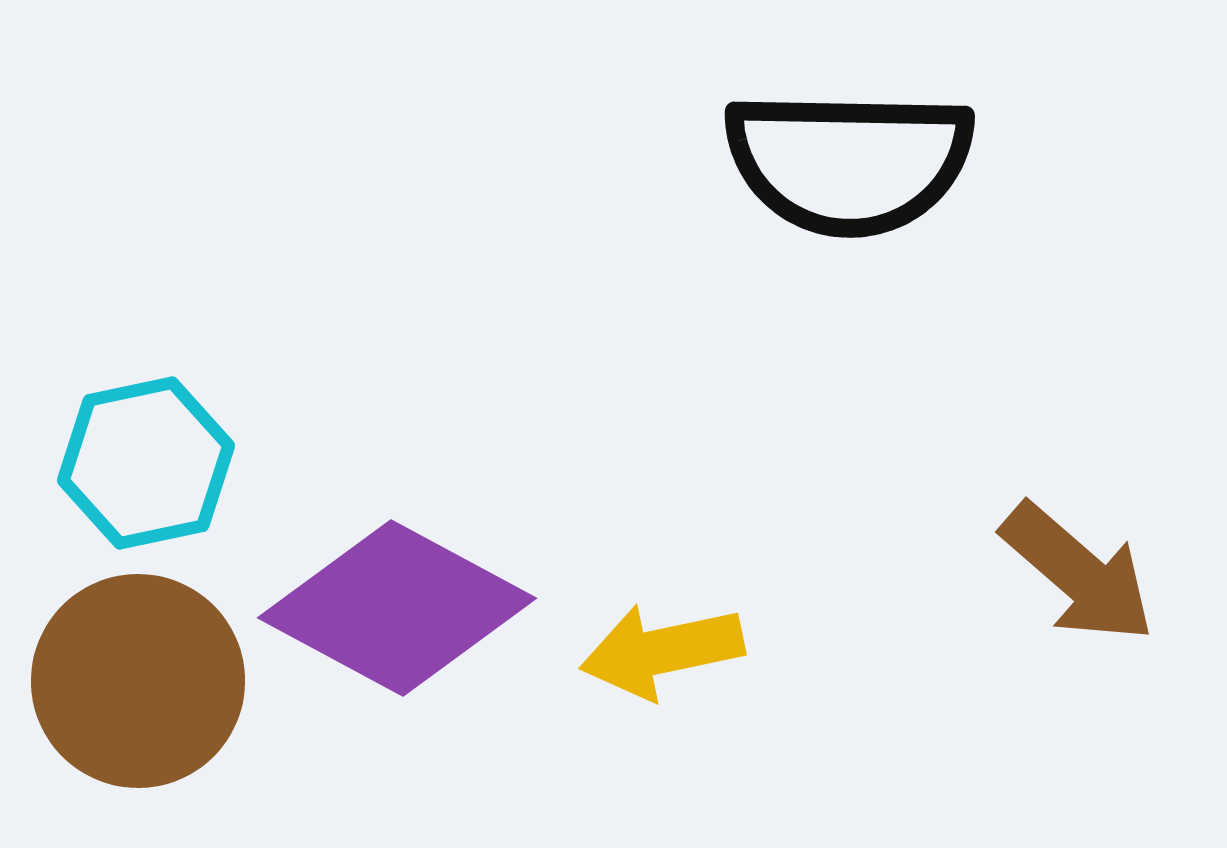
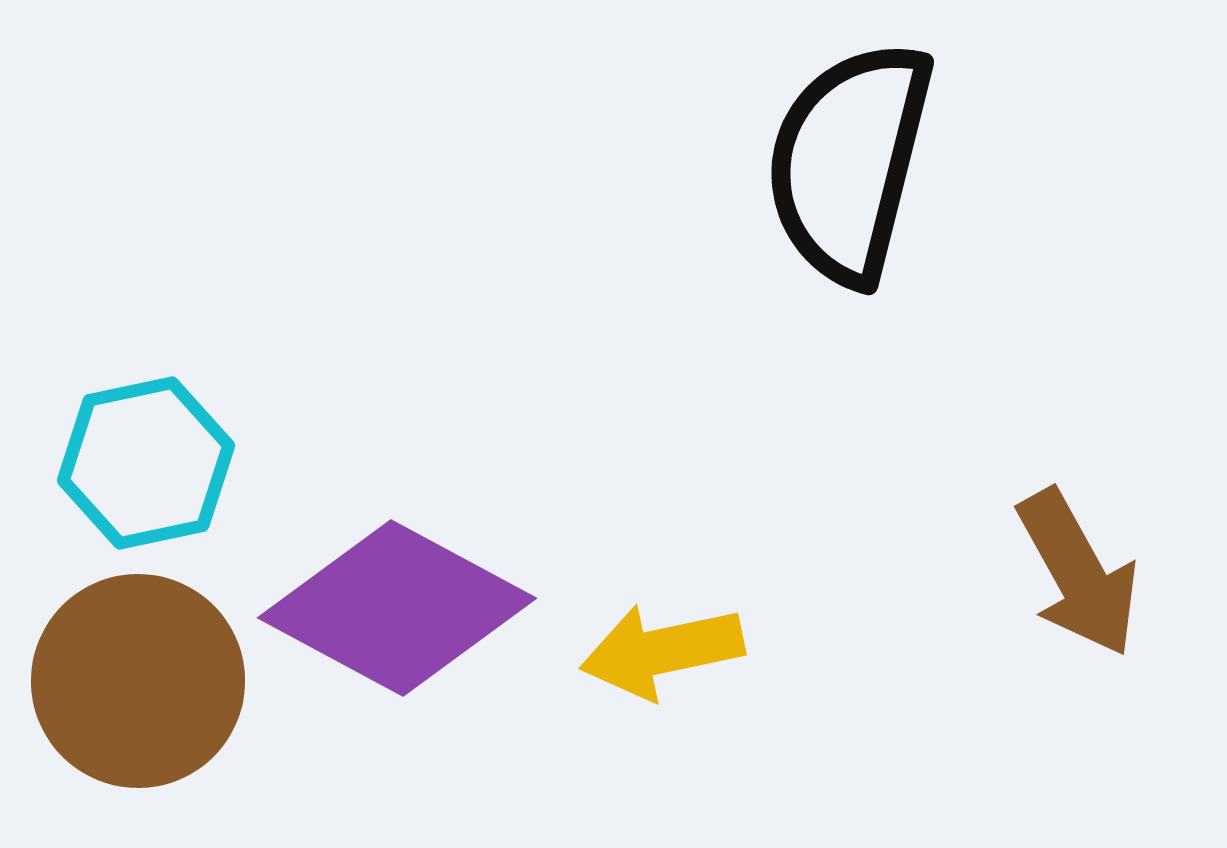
black semicircle: rotated 103 degrees clockwise
brown arrow: rotated 20 degrees clockwise
